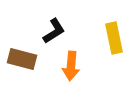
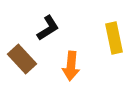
black L-shape: moved 6 px left, 3 px up
brown rectangle: rotated 32 degrees clockwise
